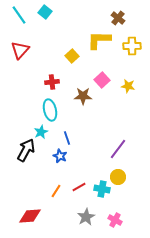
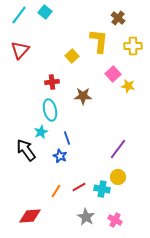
cyan line: rotated 72 degrees clockwise
yellow L-shape: moved 1 px down; rotated 95 degrees clockwise
yellow cross: moved 1 px right
pink square: moved 11 px right, 6 px up
black arrow: rotated 65 degrees counterclockwise
gray star: rotated 12 degrees counterclockwise
